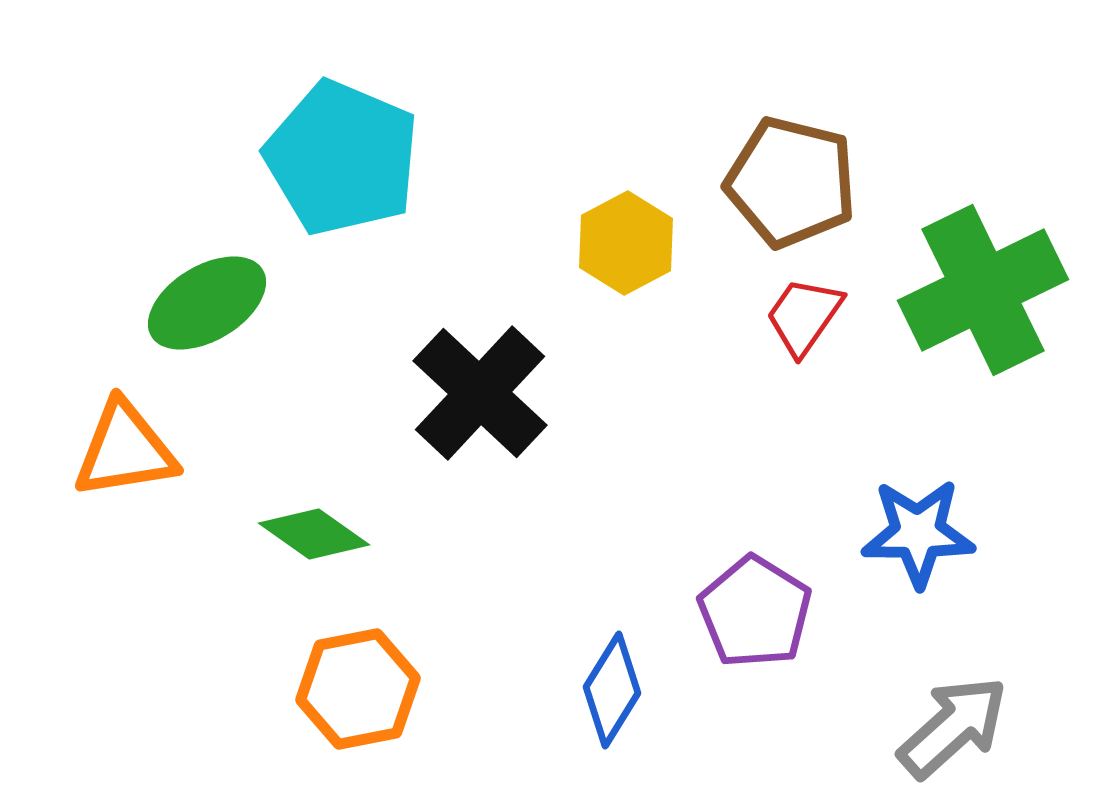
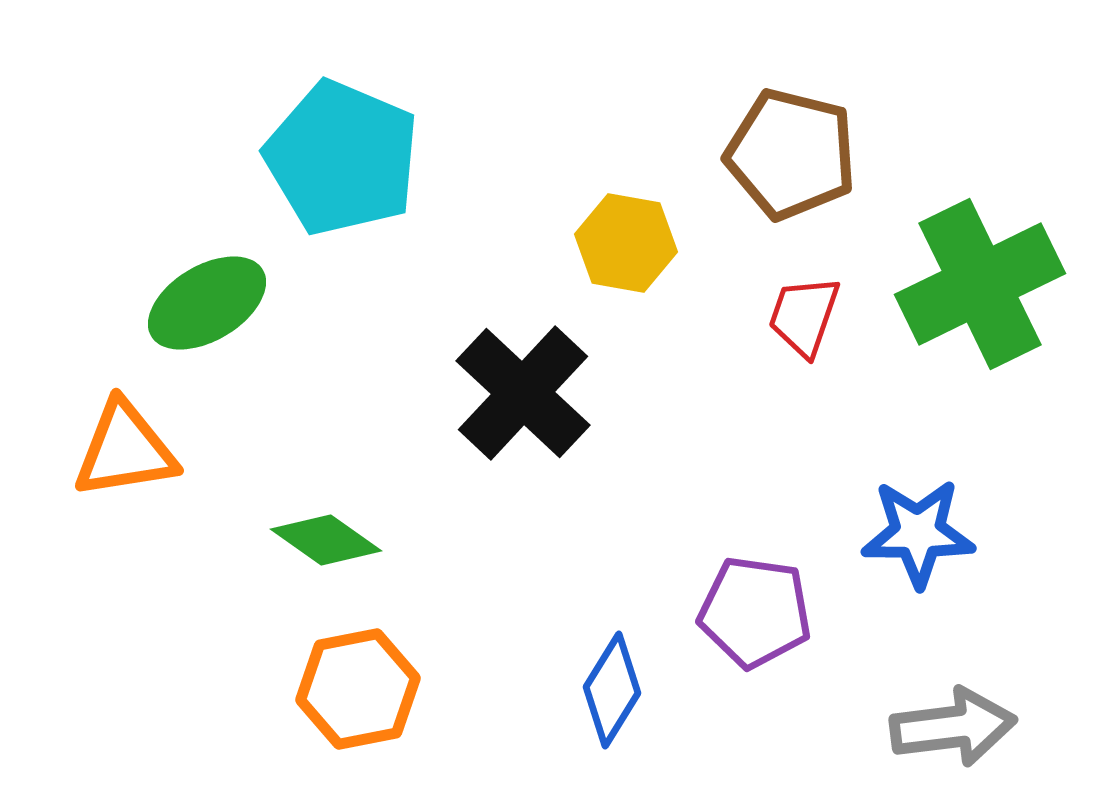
brown pentagon: moved 28 px up
yellow hexagon: rotated 22 degrees counterclockwise
green cross: moved 3 px left, 6 px up
red trapezoid: rotated 16 degrees counterclockwise
black cross: moved 43 px right
green diamond: moved 12 px right, 6 px down
purple pentagon: rotated 24 degrees counterclockwise
gray arrow: rotated 35 degrees clockwise
